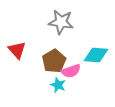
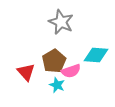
gray star: rotated 15 degrees clockwise
red triangle: moved 9 px right, 22 px down
cyan star: moved 1 px left
